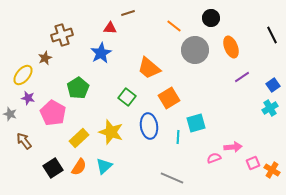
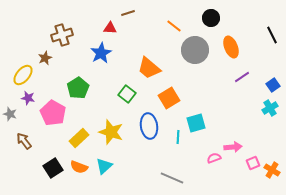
green square: moved 3 px up
orange semicircle: rotated 78 degrees clockwise
